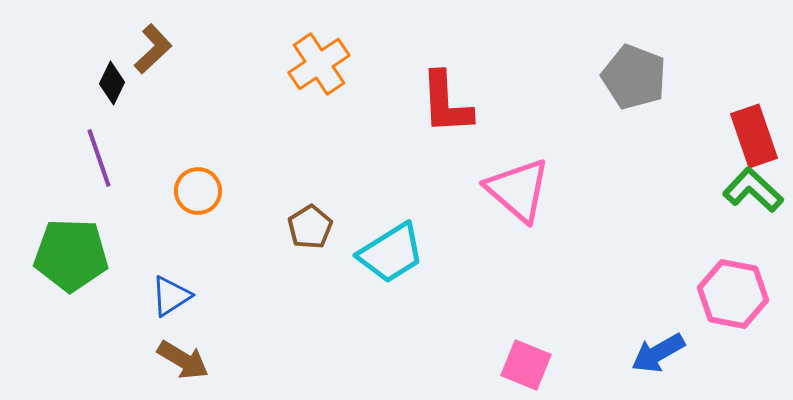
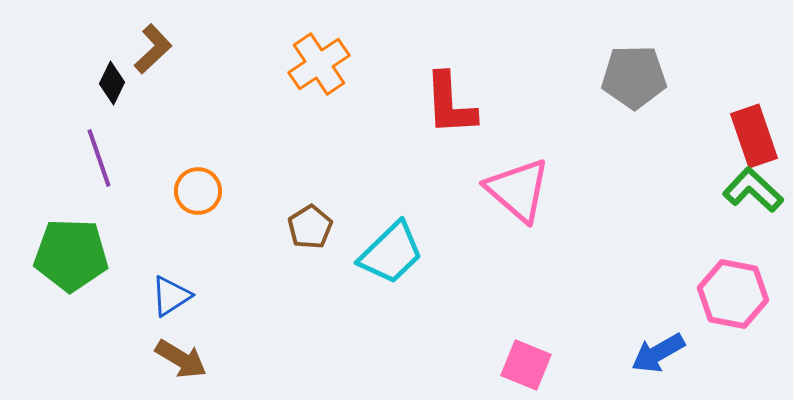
gray pentagon: rotated 22 degrees counterclockwise
red L-shape: moved 4 px right, 1 px down
cyan trapezoid: rotated 12 degrees counterclockwise
brown arrow: moved 2 px left, 1 px up
